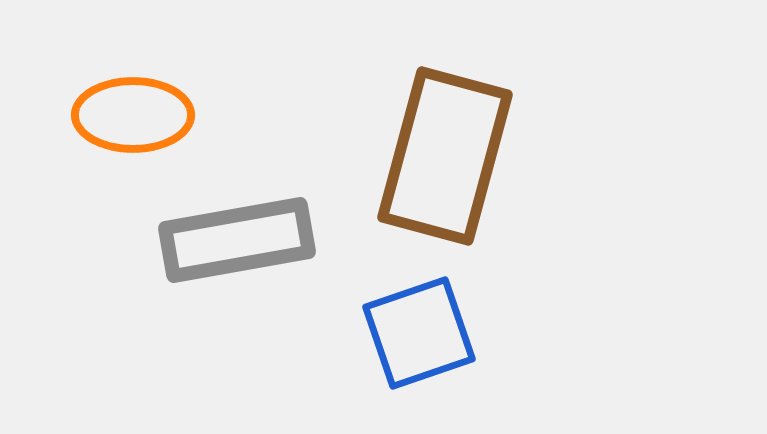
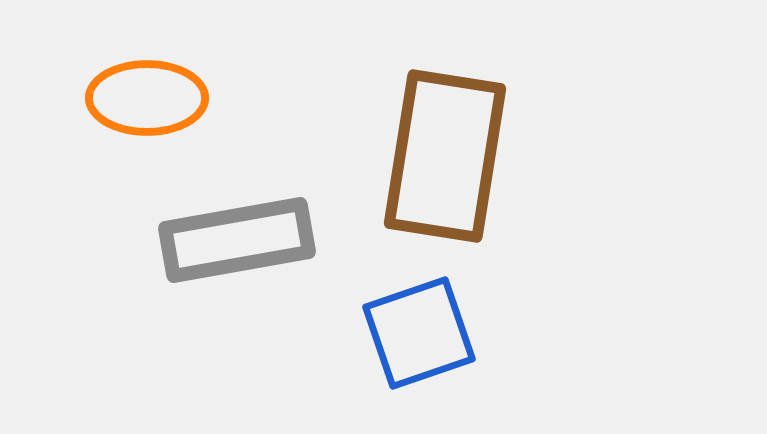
orange ellipse: moved 14 px right, 17 px up
brown rectangle: rotated 6 degrees counterclockwise
